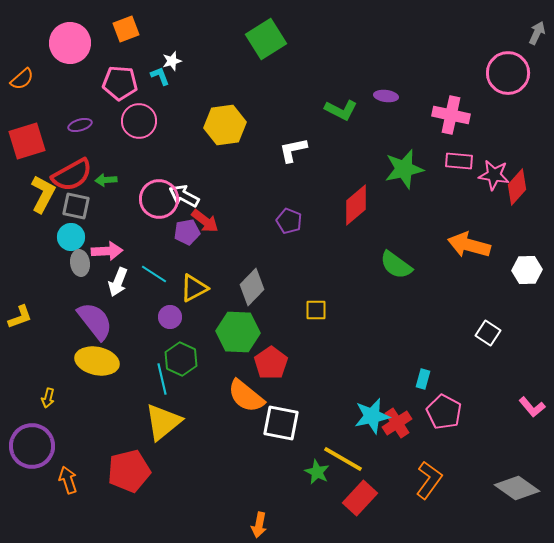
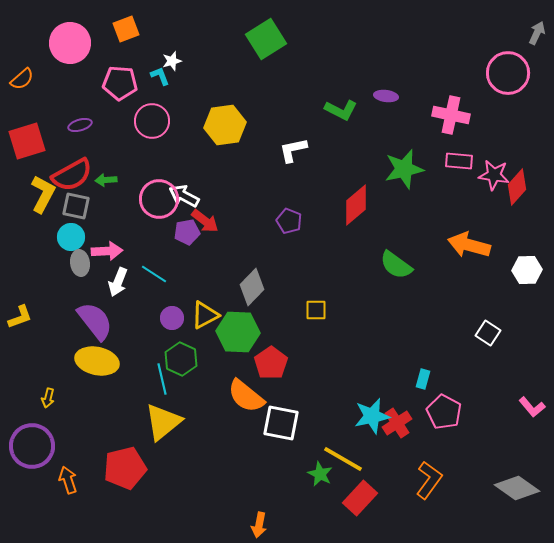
pink circle at (139, 121): moved 13 px right
yellow triangle at (194, 288): moved 11 px right, 27 px down
purple circle at (170, 317): moved 2 px right, 1 px down
red pentagon at (129, 471): moved 4 px left, 3 px up
green star at (317, 472): moved 3 px right, 2 px down
